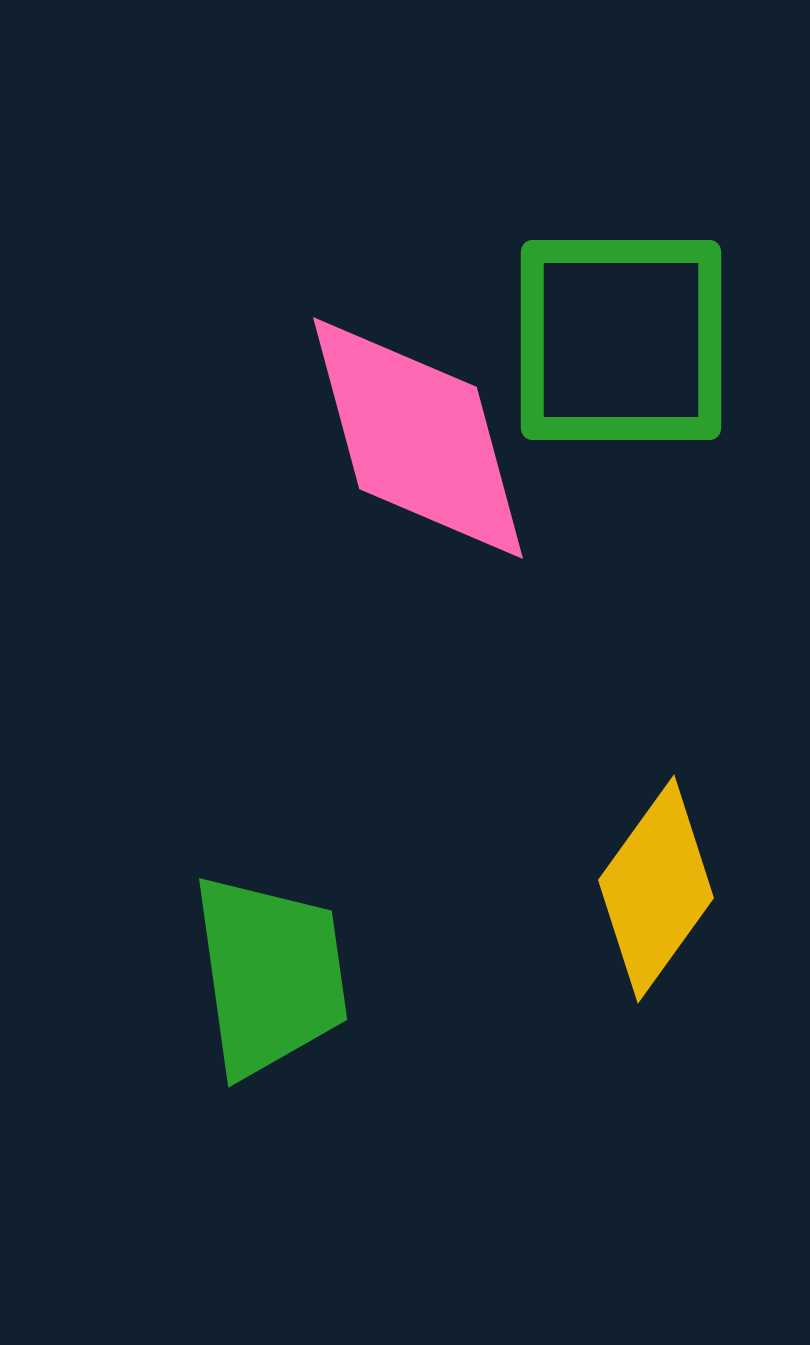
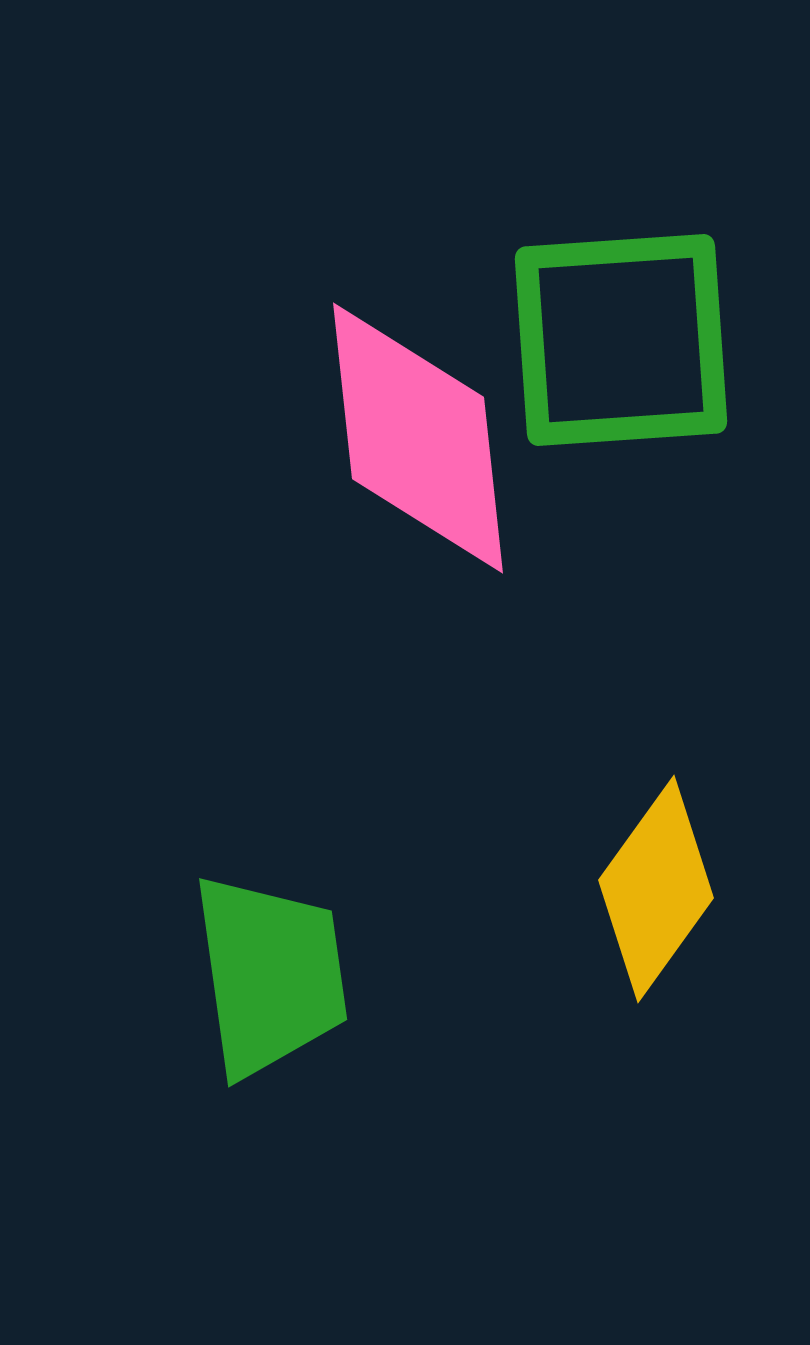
green square: rotated 4 degrees counterclockwise
pink diamond: rotated 9 degrees clockwise
